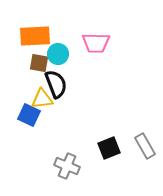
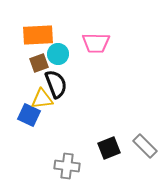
orange rectangle: moved 3 px right, 1 px up
brown square: rotated 30 degrees counterclockwise
gray rectangle: rotated 15 degrees counterclockwise
gray cross: rotated 15 degrees counterclockwise
